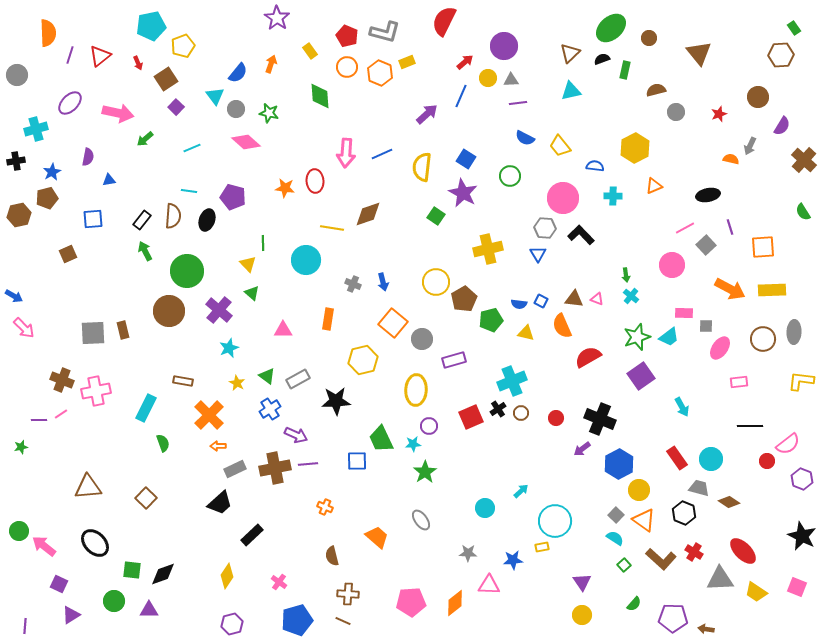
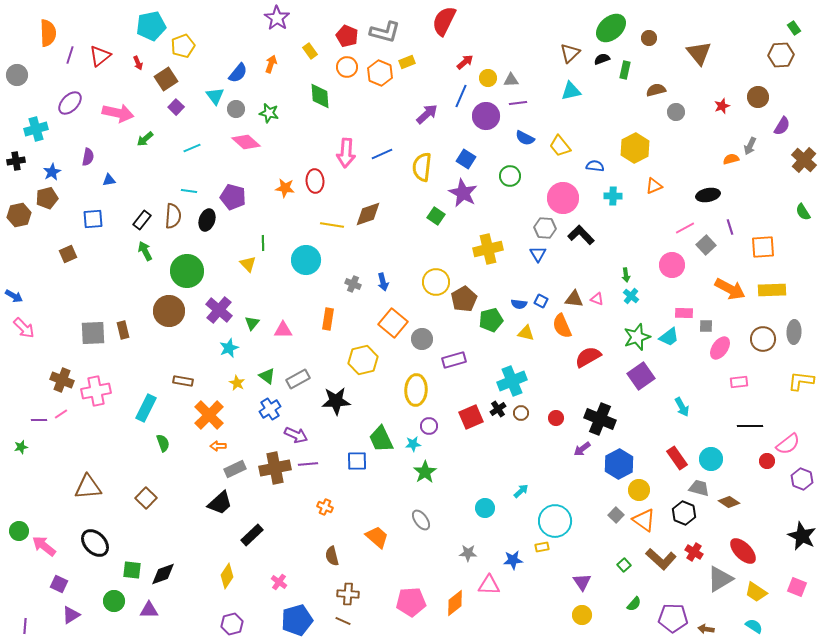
purple circle at (504, 46): moved 18 px left, 70 px down
red star at (719, 114): moved 3 px right, 8 px up
orange semicircle at (731, 159): rotated 28 degrees counterclockwise
yellow line at (332, 228): moved 3 px up
green triangle at (252, 293): moved 30 px down; rotated 28 degrees clockwise
cyan semicircle at (615, 538): moved 139 px right, 88 px down
gray triangle at (720, 579): rotated 28 degrees counterclockwise
